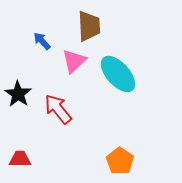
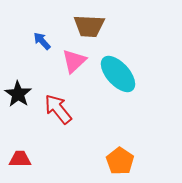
brown trapezoid: rotated 96 degrees clockwise
